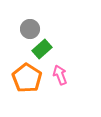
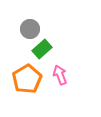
orange pentagon: moved 1 px down; rotated 8 degrees clockwise
